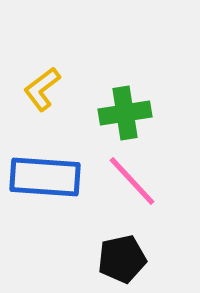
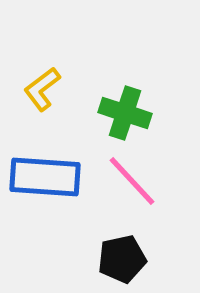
green cross: rotated 27 degrees clockwise
